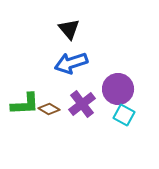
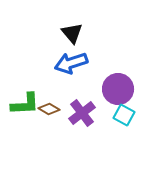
black triangle: moved 3 px right, 4 px down
purple cross: moved 9 px down
